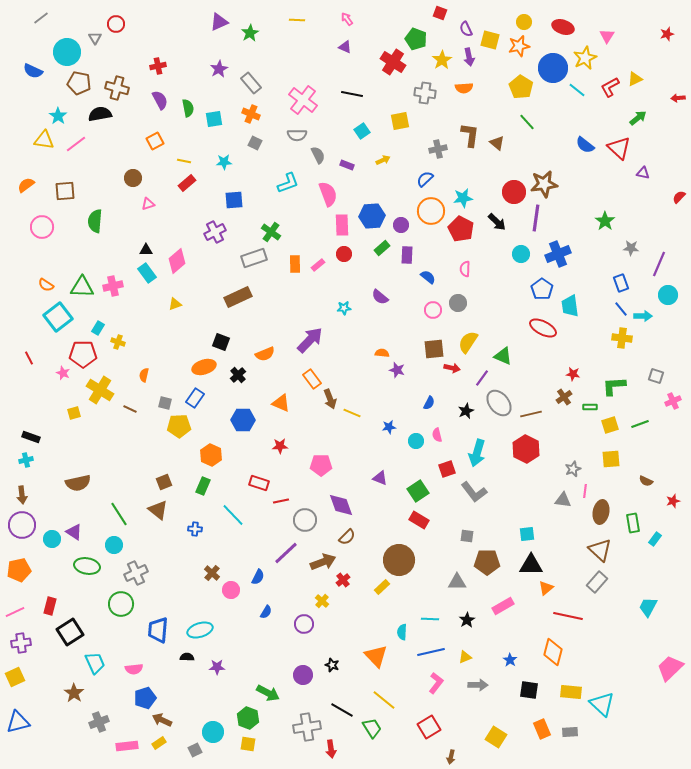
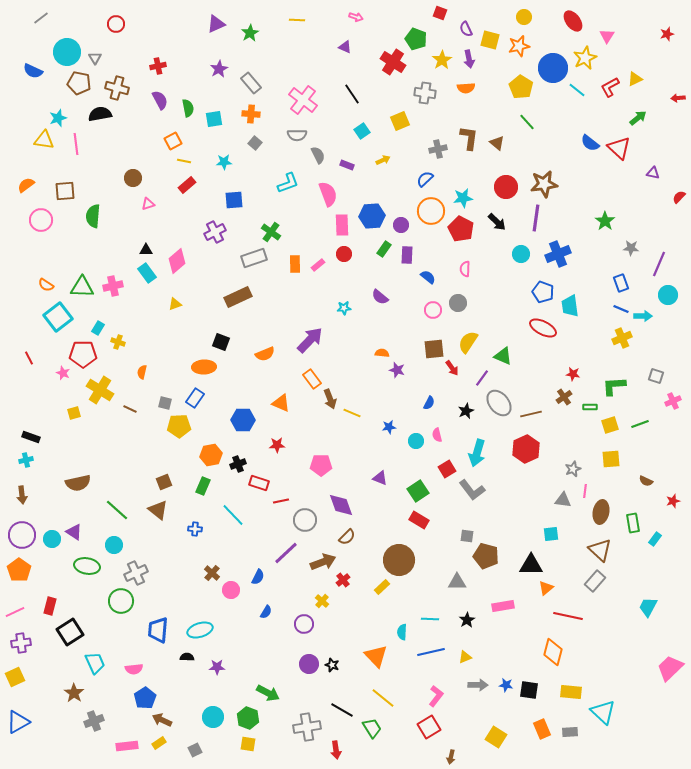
pink arrow at (347, 19): moved 9 px right, 2 px up; rotated 144 degrees clockwise
purple triangle at (219, 22): moved 3 px left, 2 px down
yellow circle at (524, 22): moved 5 px up
red ellipse at (563, 27): moved 10 px right, 6 px up; rotated 35 degrees clockwise
gray triangle at (95, 38): moved 20 px down
purple arrow at (469, 57): moved 2 px down
orange semicircle at (464, 88): moved 2 px right
black line at (352, 94): rotated 45 degrees clockwise
orange cross at (251, 114): rotated 18 degrees counterclockwise
cyan star at (58, 116): moved 2 px down; rotated 18 degrees clockwise
yellow square at (400, 121): rotated 12 degrees counterclockwise
brown L-shape at (470, 135): moved 1 px left, 3 px down
orange square at (155, 141): moved 18 px right
gray square at (255, 143): rotated 16 degrees clockwise
pink line at (76, 144): rotated 60 degrees counterclockwise
blue semicircle at (585, 145): moved 5 px right, 2 px up
purple triangle at (643, 173): moved 10 px right
red rectangle at (187, 183): moved 2 px down
red circle at (514, 192): moved 8 px left, 5 px up
green semicircle at (95, 221): moved 2 px left, 5 px up
pink circle at (42, 227): moved 1 px left, 7 px up
green rectangle at (382, 248): moved 2 px right, 1 px down; rotated 14 degrees counterclockwise
blue pentagon at (542, 289): moved 1 px right, 3 px down; rotated 15 degrees counterclockwise
blue line at (621, 309): rotated 28 degrees counterclockwise
yellow cross at (622, 338): rotated 30 degrees counterclockwise
orange ellipse at (204, 367): rotated 15 degrees clockwise
red arrow at (452, 368): rotated 42 degrees clockwise
orange semicircle at (144, 375): moved 2 px left, 3 px up
black cross at (238, 375): moved 89 px down; rotated 21 degrees clockwise
red star at (280, 446): moved 3 px left, 1 px up
red hexagon at (526, 449): rotated 8 degrees clockwise
orange hexagon at (211, 455): rotated 25 degrees clockwise
red square at (447, 469): rotated 12 degrees counterclockwise
gray L-shape at (474, 492): moved 2 px left, 2 px up
green line at (119, 514): moved 2 px left, 4 px up; rotated 15 degrees counterclockwise
purple circle at (22, 525): moved 10 px down
cyan square at (527, 534): moved 24 px right
brown pentagon at (487, 562): moved 1 px left, 6 px up; rotated 15 degrees clockwise
orange pentagon at (19, 570): rotated 25 degrees counterclockwise
gray rectangle at (597, 582): moved 2 px left, 1 px up
green circle at (121, 604): moved 3 px up
pink rectangle at (503, 606): rotated 20 degrees clockwise
blue star at (510, 660): moved 4 px left, 25 px down; rotated 24 degrees counterclockwise
purple circle at (303, 675): moved 6 px right, 11 px up
pink L-shape at (436, 683): moved 13 px down
blue pentagon at (145, 698): rotated 15 degrees counterclockwise
yellow line at (384, 700): moved 1 px left, 2 px up
cyan triangle at (602, 704): moved 1 px right, 8 px down
blue triangle at (18, 722): rotated 15 degrees counterclockwise
gray cross at (99, 722): moved 5 px left, 1 px up
cyan circle at (213, 732): moved 15 px up
red arrow at (331, 749): moved 5 px right, 1 px down
